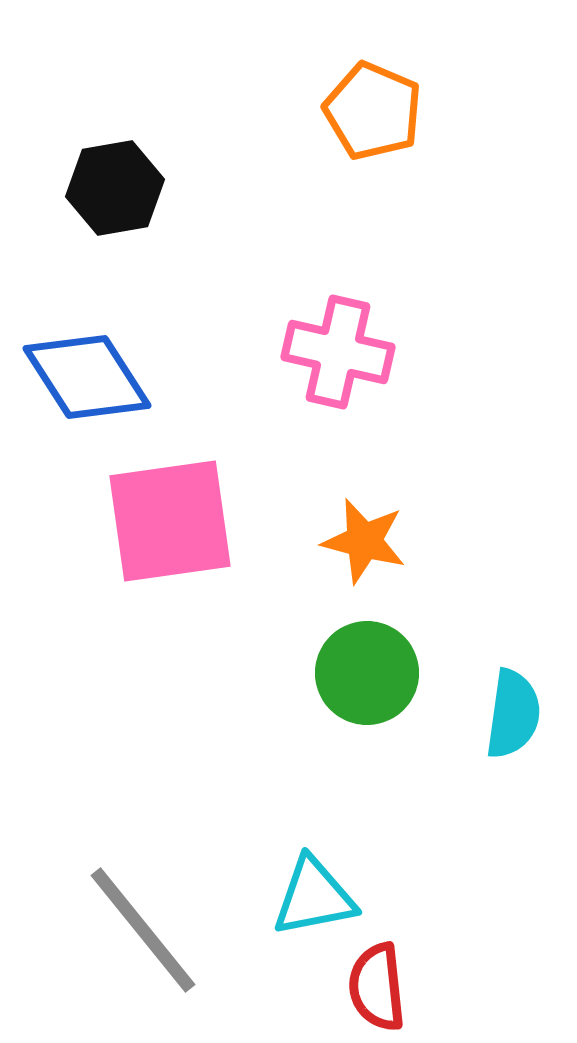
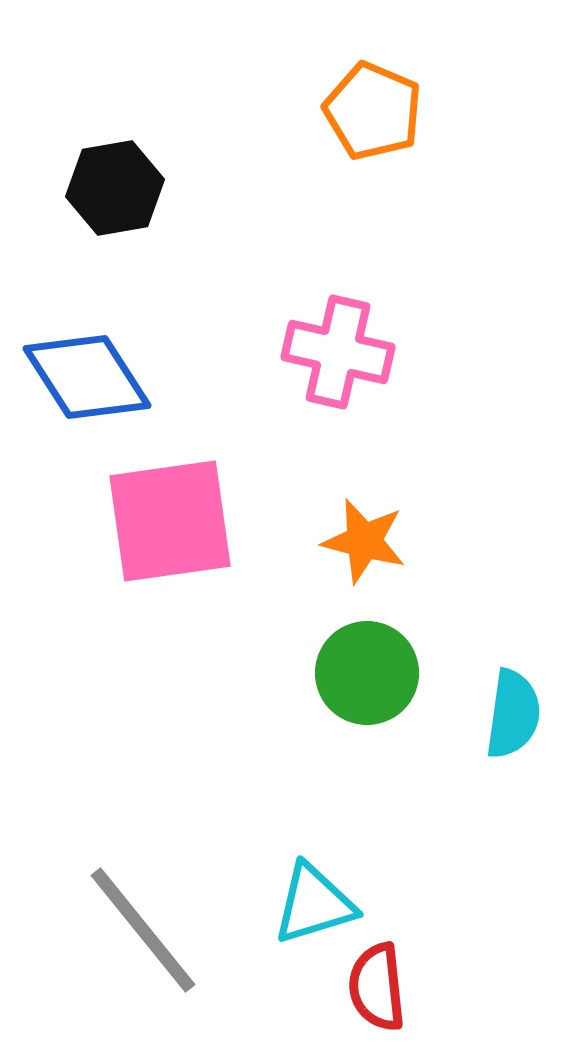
cyan triangle: moved 7 px down; rotated 6 degrees counterclockwise
